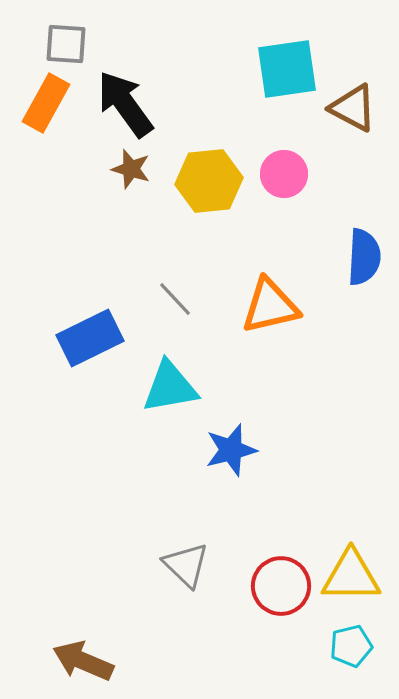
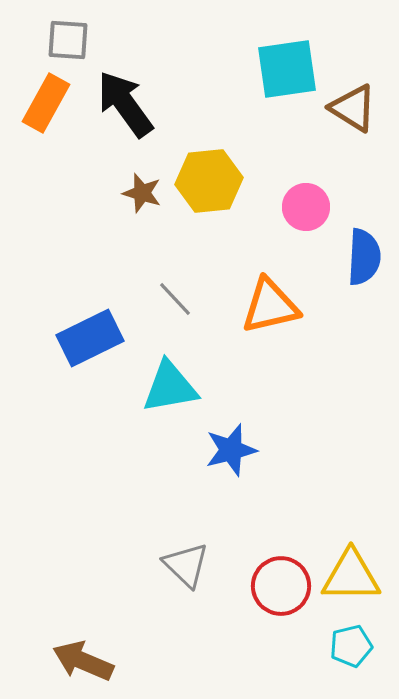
gray square: moved 2 px right, 4 px up
brown triangle: rotated 4 degrees clockwise
brown star: moved 11 px right, 24 px down
pink circle: moved 22 px right, 33 px down
